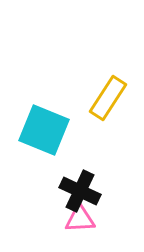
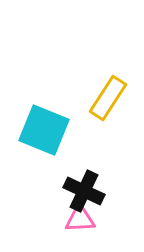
black cross: moved 4 px right
